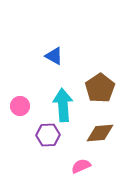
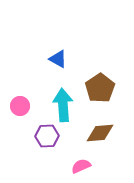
blue triangle: moved 4 px right, 3 px down
purple hexagon: moved 1 px left, 1 px down
